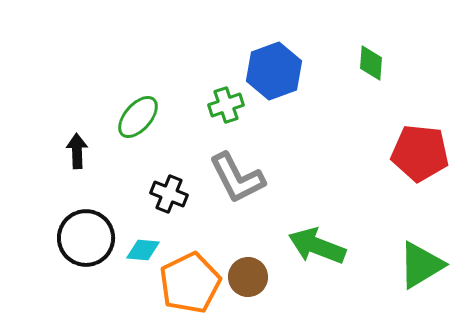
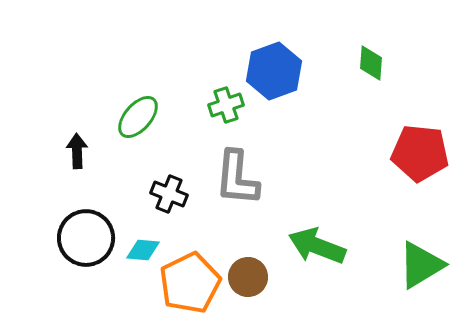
gray L-shape: rotated 32 degrees clockwise
